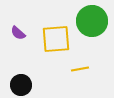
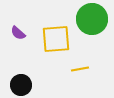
green circle: moved 2 px up
